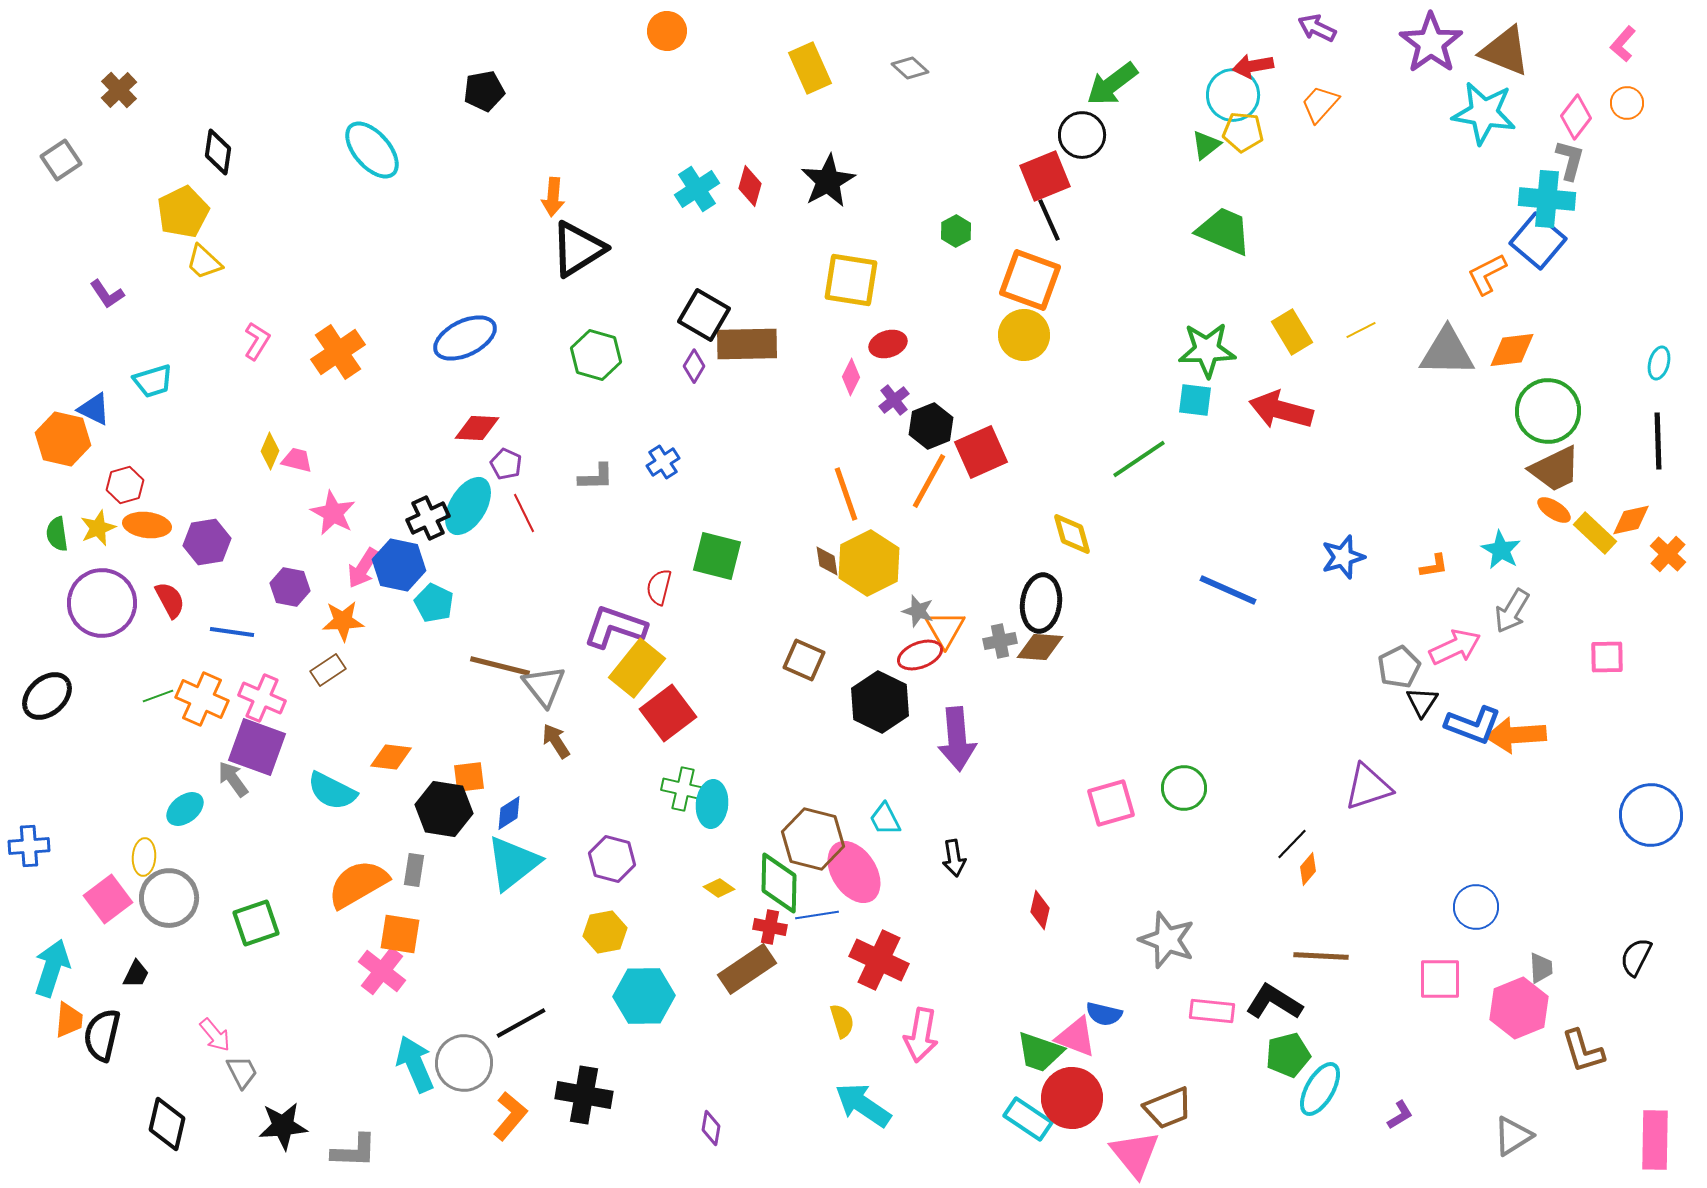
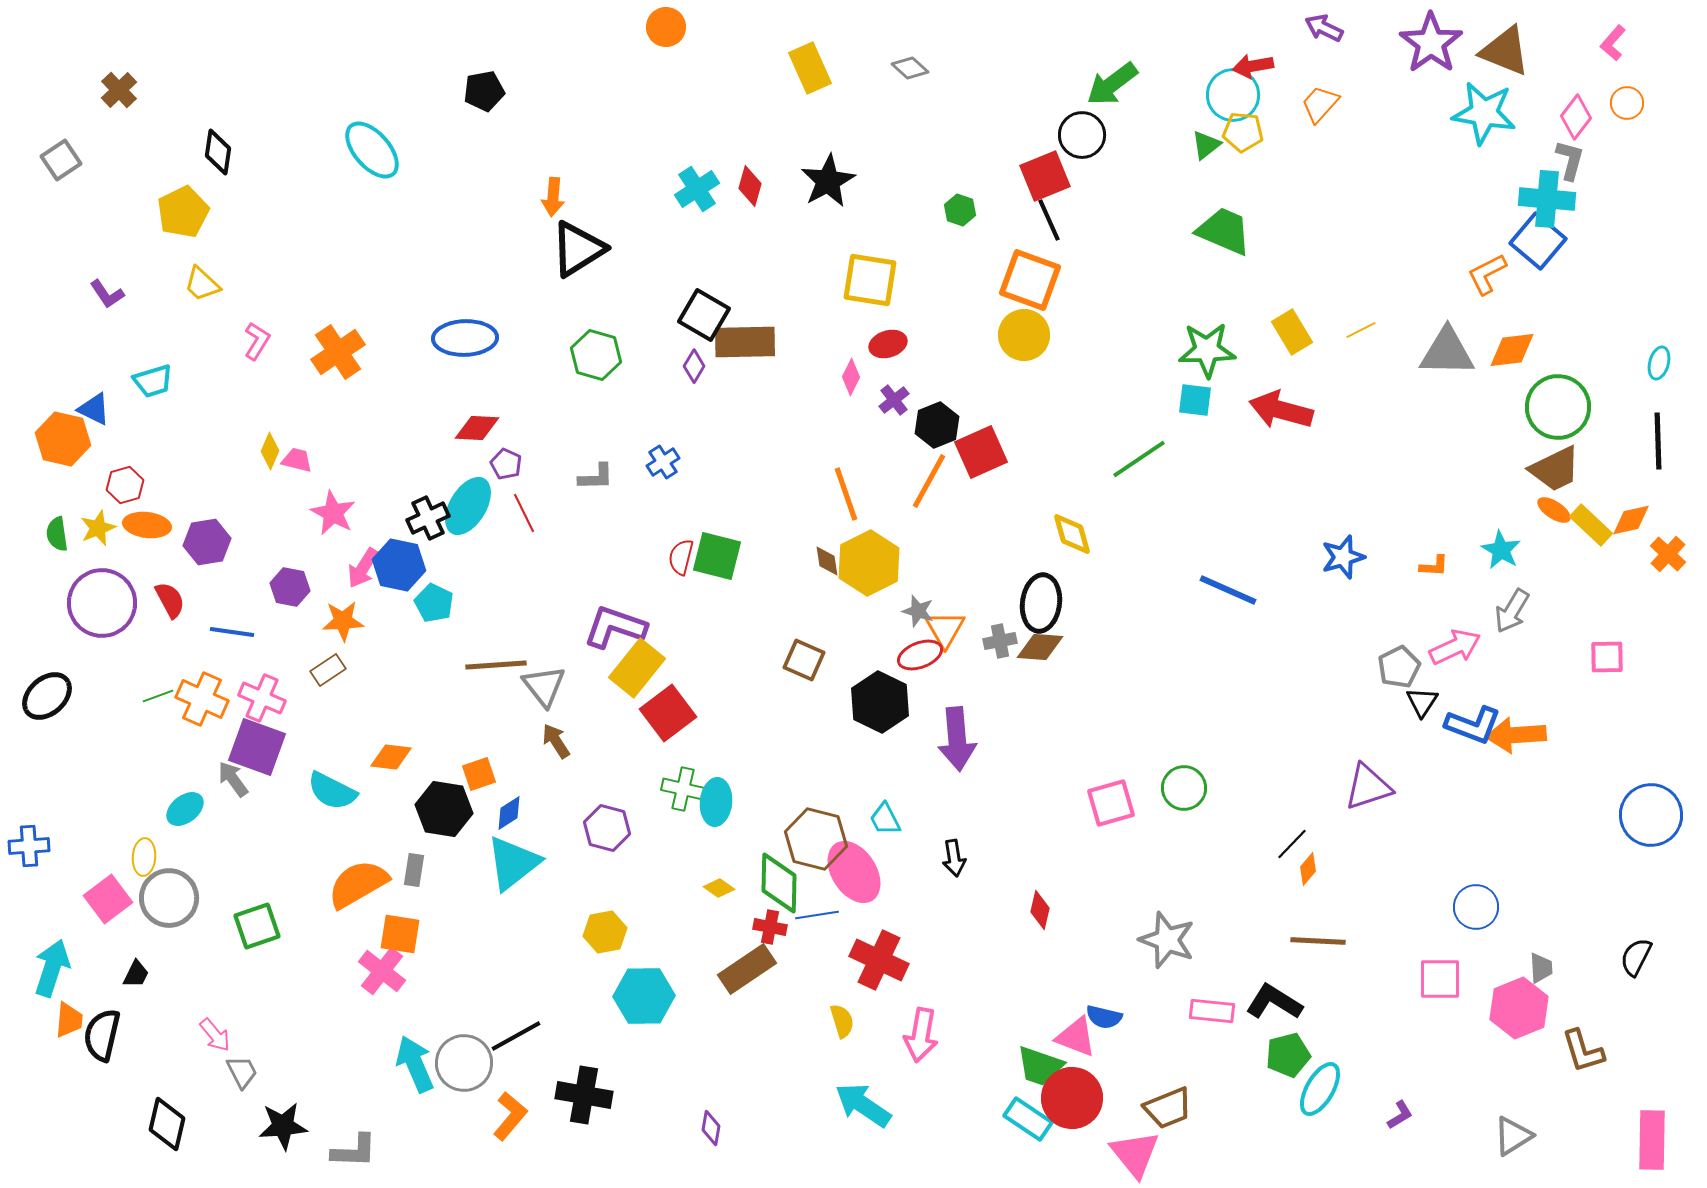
purple arrow at (1317, 28): moved 7 px right
orange circle at (667, 31): moved 1 px left, 4 px up
pink L-shape at (1623, 44): moved 10 px left, 1 px up
green hexagon at (956, 231): moved 4 px right, 21 px up; rotated 12 degrees counterclockwise
yellow trapezoid at (204, 262): moved 2 px left, 22 px down
yellow square at (851, 280): moved 19 px right
blue ellipse at (465, 338): rotated 24 degrees clockwise
brown rectangle at (747, 344): moved 2 px left, 2 px up
green circle at (1548, 411): moved 10 px right, 4 px up
black hexagon at (931, 426): moved 6 px right, 1 px up
yellow rectangle at (1595, 533): moved 4 px left, 8 px up
orange L-shape at (1434, 566): rotated 12 degrees clockwise
red semicircle at (659, 587): moved 22 px right, 30 px up
brown line at (500, 666): moved 4 px left, 1 px up; rotated 18 degrees counterclockwise
orange square at (469, 777): moved 10 px right, 3 px up; rotated 12 degrees counterclockwise
cyan ellipse at (712, 804): moved 4 px right, 2 px up
brown hexagon at (813, 839): moved 3 px right
purple hexagon at (612, 859): moved 5 px left, 31 px up
green square at (256, 923): moved 1 px right, 3 px down
brown line at (1321, 956): moved 3 px left, 15 px up
blue semicircle at (1104, 1014): moved 3 px down
black line at (521, 1023): moved 5 px left, 13 px down
green trapezoid at (1040, 1052): moved 14 px down
pink rectangle at (1655, 1140): moved 3 px left
